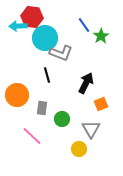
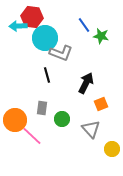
green star: rotated 28 degrees counterclockwise
orange circle: moved 2 px left, 25 px down
gray triangle: rotated 12 degrees counterclockwise
yellow circle: moved 33 px right
